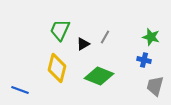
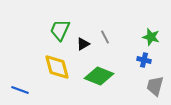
gray line: rotated 56 degrees counterclockwise
yellow diamond: moved 1 px up; rotated 28 degrees counterclockwise
